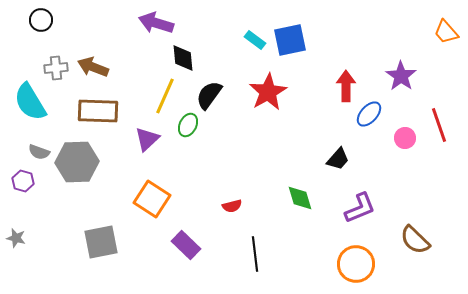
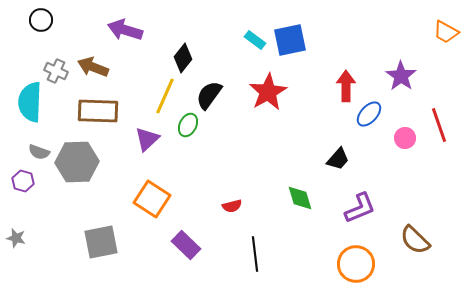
purple arrow: moved 31 px left, 7 px down
orange trapezoid: rotated 20 degrees counterclockwise
black diamond: rotated 44 degrees clockwise
gray cross: moved 3 px down; rotated 30 degrees clockwise
cyan semicircle: rotated 33 degrees clockwise
